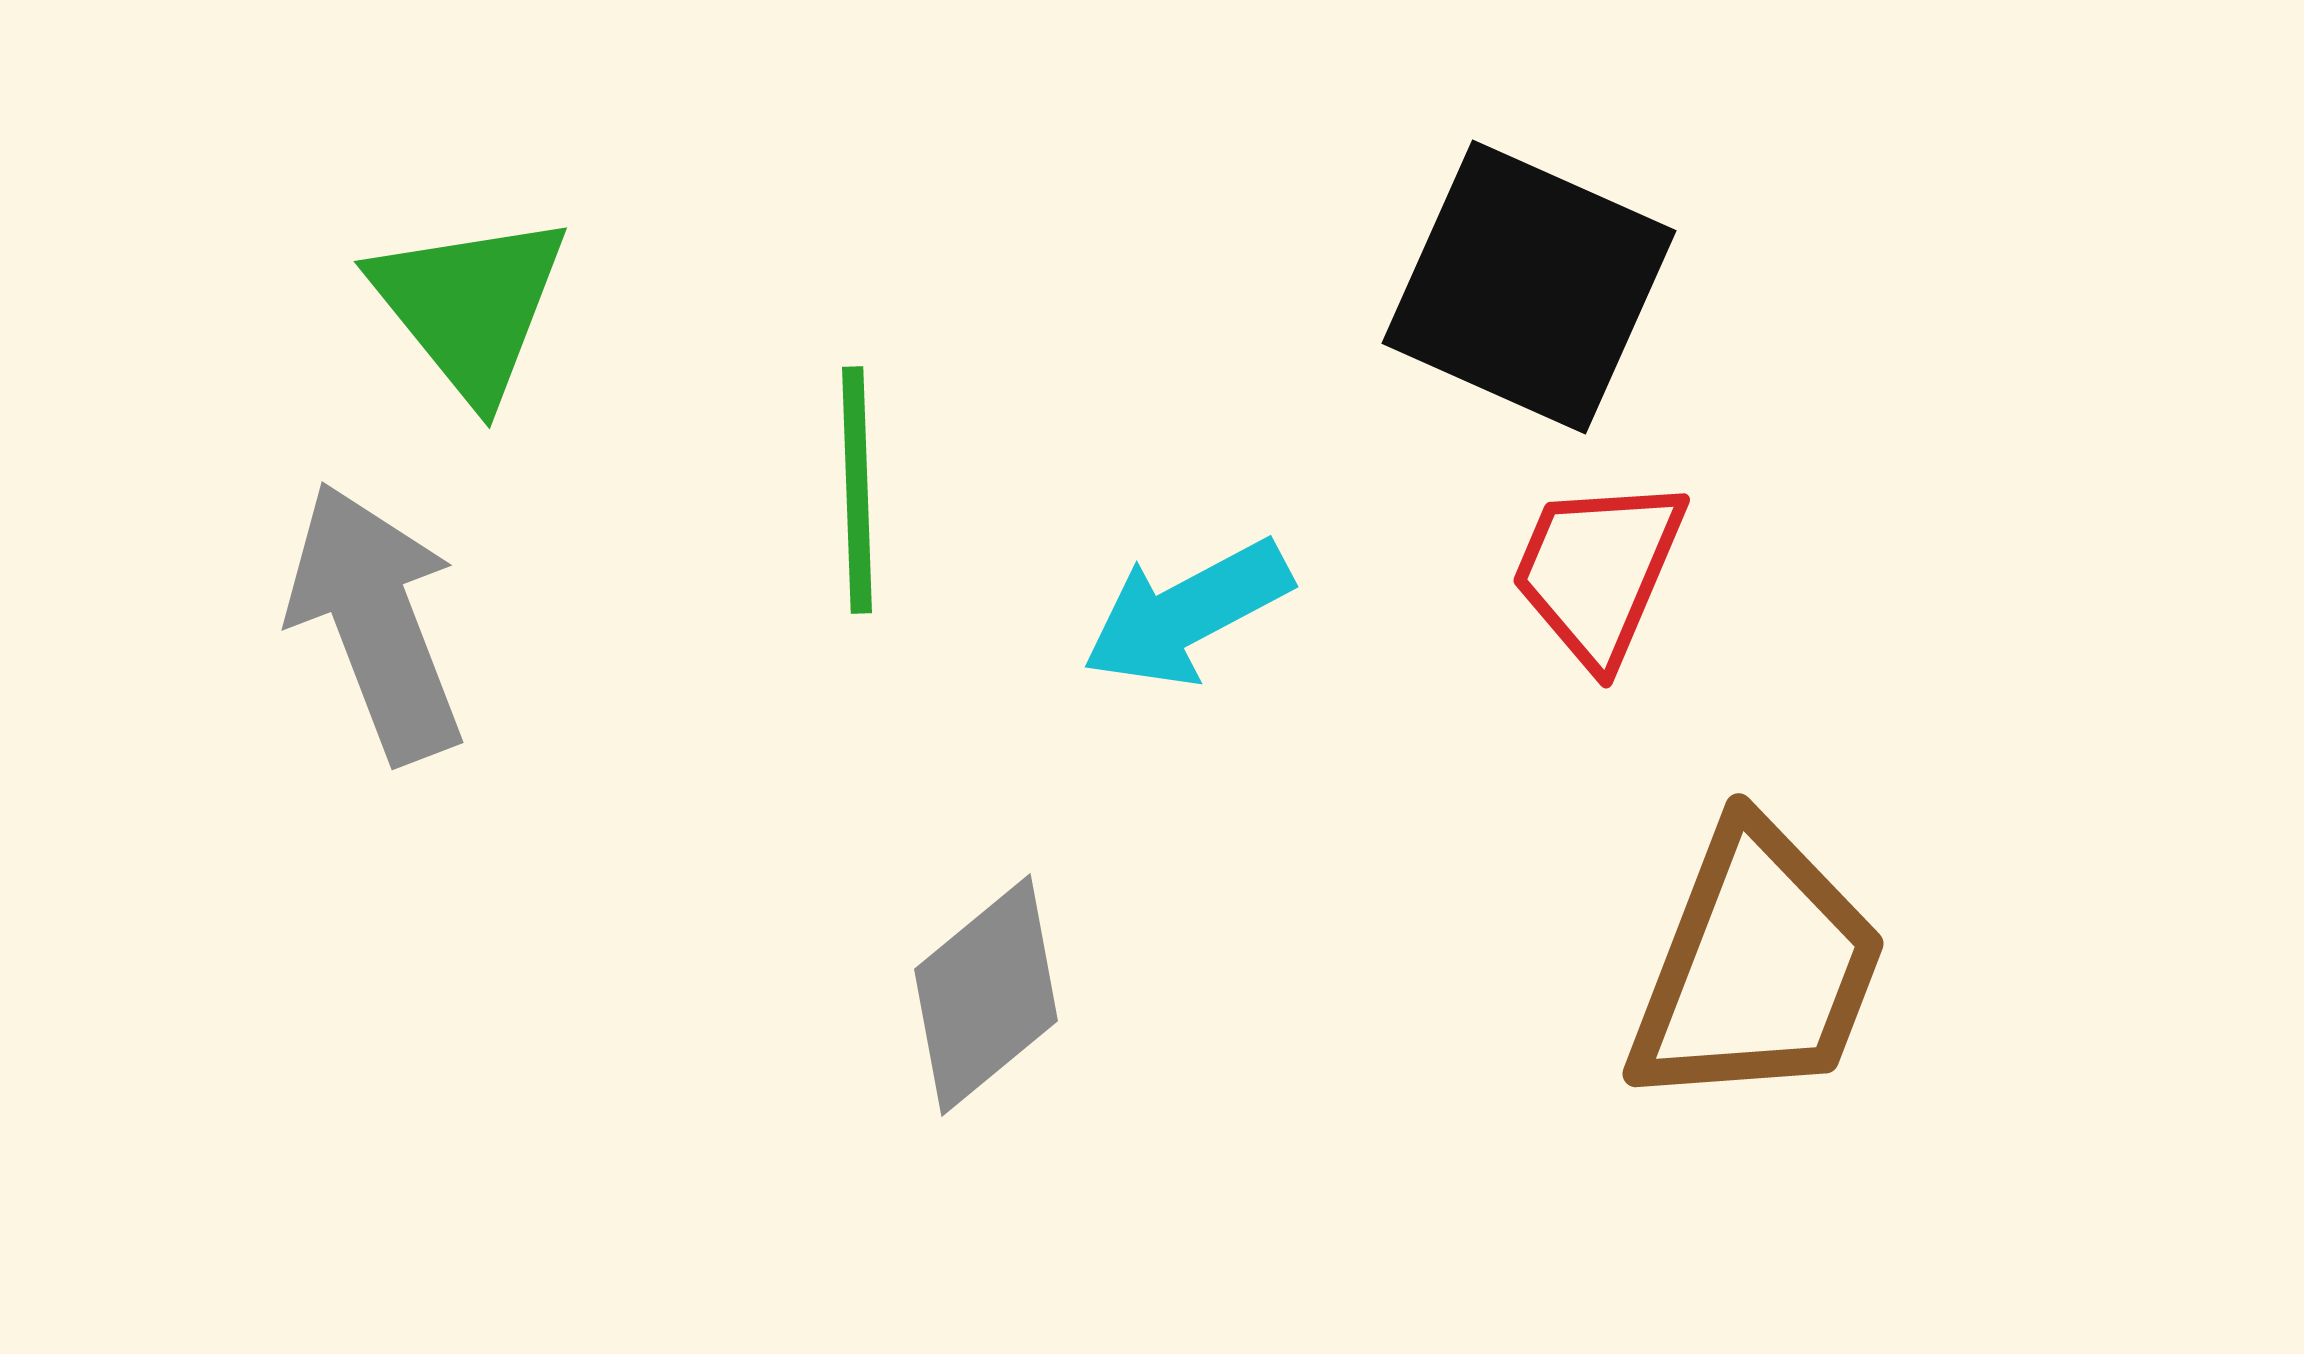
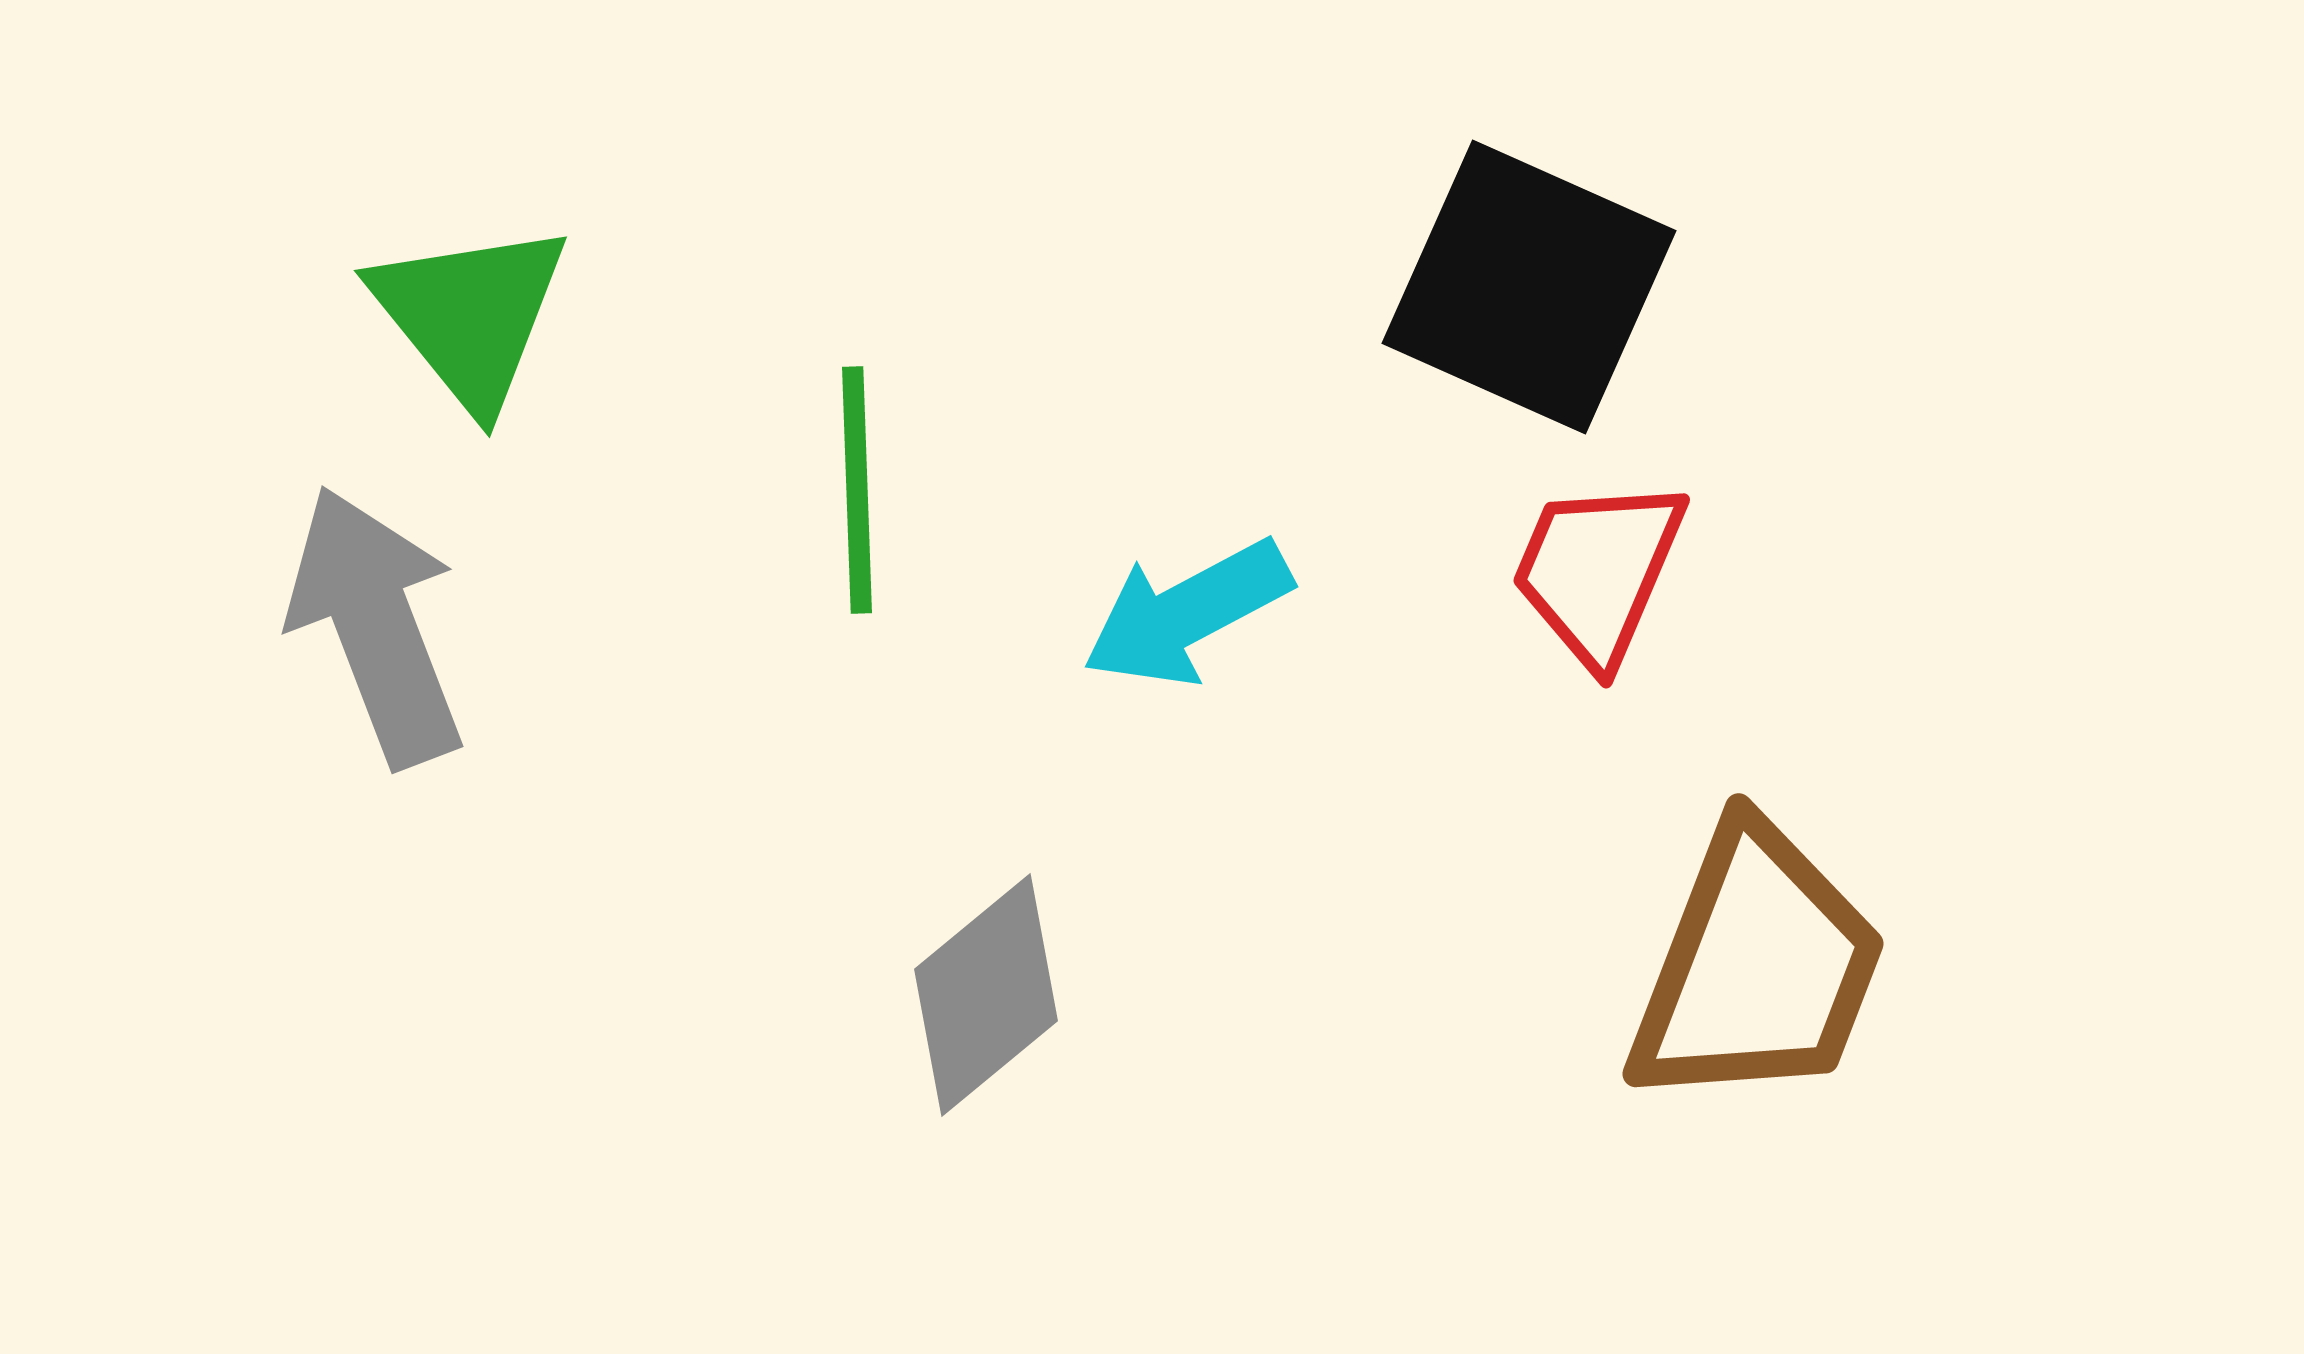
green triangle: moved 9 px down
gray arrow: moved 4 px down
